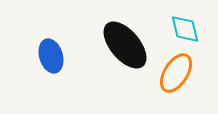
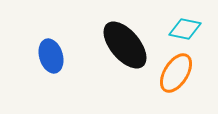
cyan diamond: rotated 64 degrees counterclockwise
